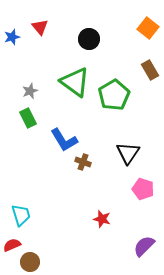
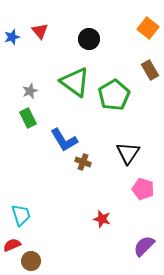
red triangle: moved 4 px down
brown circle: moved 1 px right, 1 px up
